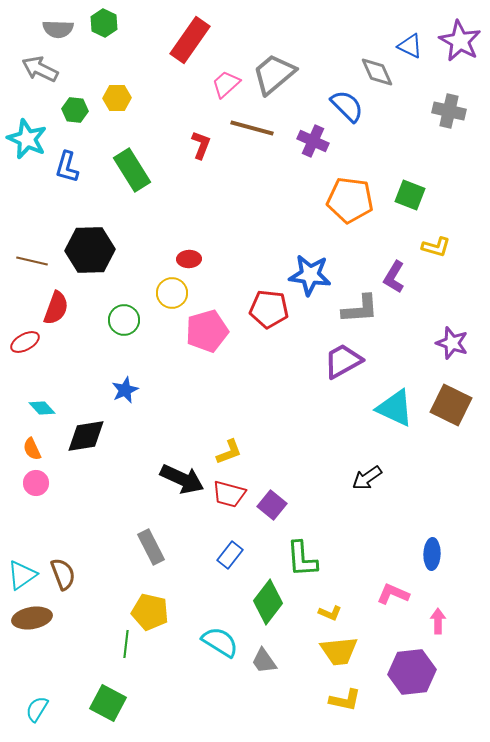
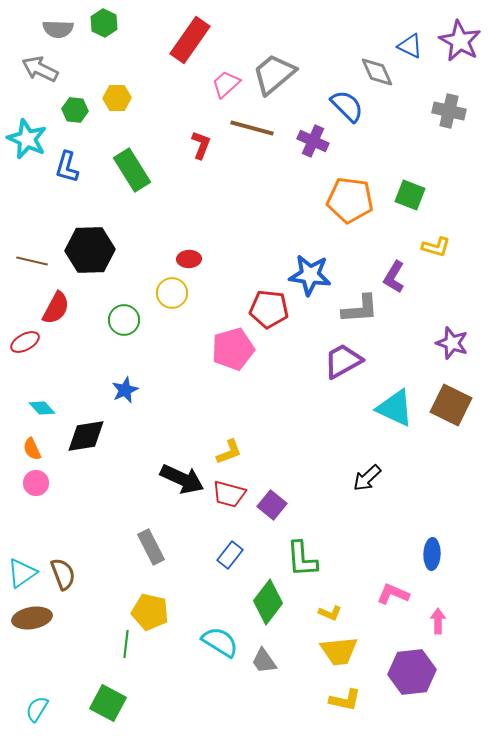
red semicircle at (56, 308): rotated 8 degrees clockwise
pink pentagon at (207, 331): moved 26 px right, 18 px down
black arrow at (367, 478): rotated 8 degrees counterclockwise
cyan triangle at (22, 575): moved 2 px up
